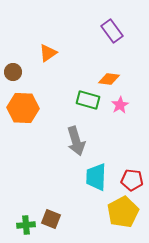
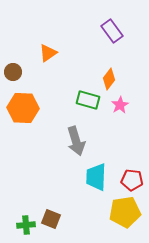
orange diamond: rotated 60 degrees counterclockwise
yellow pentagon: moved 2 px right; rotated 20 degrees clockwise
